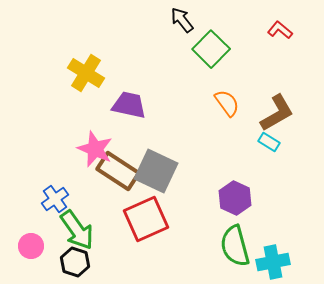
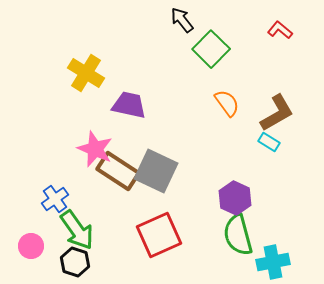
red square: moved 13 px right, 16 px down
green semicircle: moved 3 px right, 11 px up
